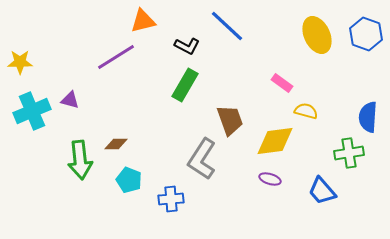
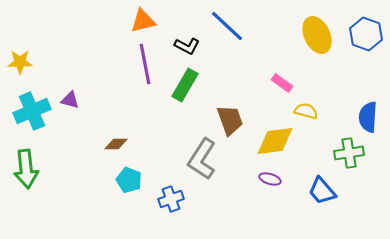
purple line: moved 29 px right, 7 px down; rotated 69 degrees counterclockwise
green arrow: moved 54 px left, 9 px down
blue cross: rotated 15 degrees counterclockwise
